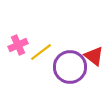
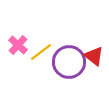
pink cross: rotated 24 degrees counterclockwise
purple circle: moved 1 px left, 5 px up
